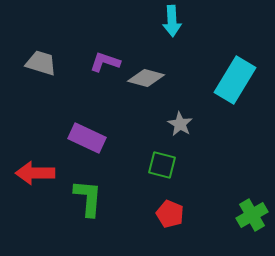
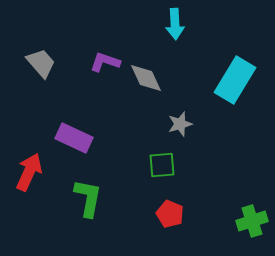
cyan arrow: moved 3 px right, 3 px down
gray trapezoid: rotated 32 degrees clockwise
gray diamond: rotated 51 degrees clockwise
gray star: rotated 25 degrees clockwise
purple rectangle: moved 13 px left
green square: rotated 20 degrees counterclockwise
red arrow: moved 6 px left, 1 px up; rotated 114 degrees clockwise
green L-shape: rotated 6 degrees clockwise
green cross: moved 6 px down; rotated 12 degrees clockwise
